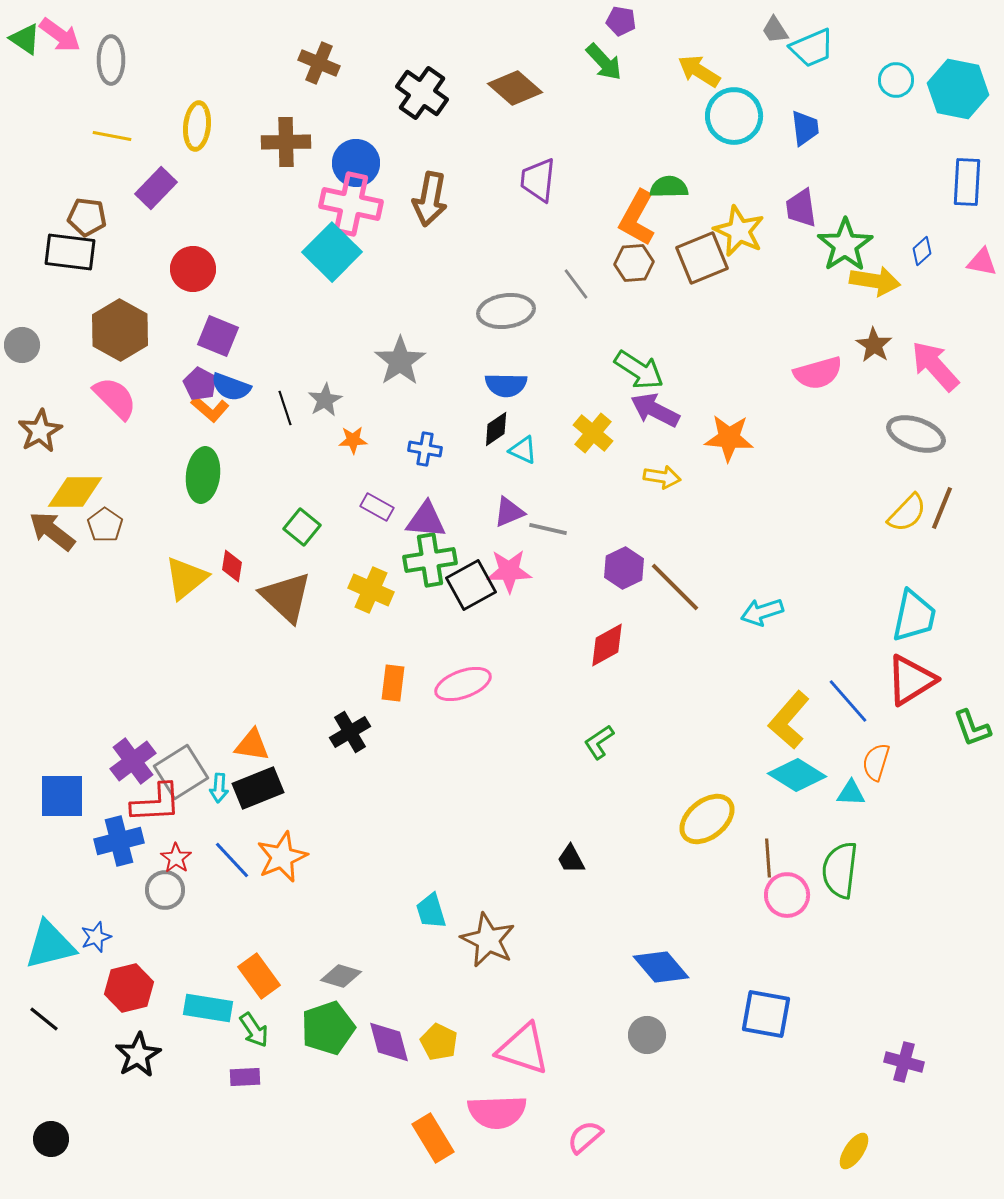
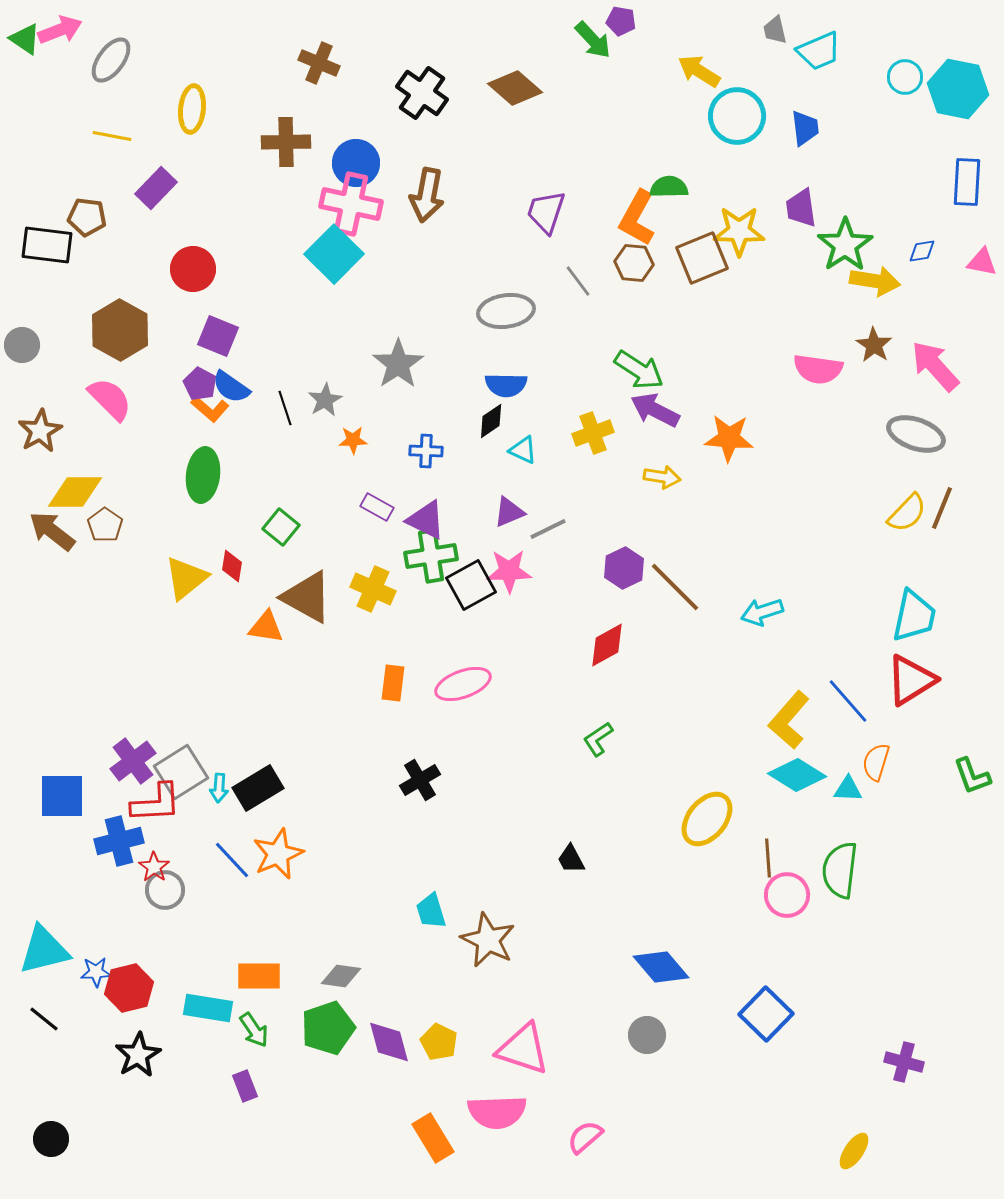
gray trapezoid at (775, 30): rotated 20 degrees clockwise
pink arrow at (60, 35): moved 5 px up; rotated 57 degrees counterclockwise
cyan trapezoid at (812, 48): moved 7 px right, 3 px down
gray ellipse at (111, 60): rotated 36 degrees clockwise
green arrow at (604, 62): moved 11 px left, 22 px up
cyan circle at (896, 80): moved 9 px right, 3 px up
cyan circle at (734, 116): moved 3 px right
yellow ellipse at (197, 126): moved 5 px left, 17 px up
purple trapezoid at (538, 180): moved 8 px right, 32 px down; rotated 12 degrees clockwise
brown arrow at (430, 199): moved 3 px left, 4 px up
yellow star at (739, 231): rotated 24 degrees counterclockwise
blue diamond at (922, 251): rotated 32 degrees clockwise
black rectangle at (70, 252): moved 23 px left, 7 px up
cyan square at (332, 252): moved 2 px right, 2 px down
brown hexagon at (634, 263): rotated 9 degrees clockwise
gray line at (576, 284): moved 2 px right, 3 px up
gray star at (400, 361): moved 2 px left, 3 px down
pink semicircle at (818, 373): moved 4 px up; rotated 24 degrees clockwise
blue semicircle at (231, 387): rotated 15 degrees clockwise
pink semicircle at (115, 398): moved 5 px left, 1 px down
black diamond at (496, 429): moved 5 px left, 8 px up
yellow cross at (593, 433): rotated 30 degrees clockwise
blue cross at (425, 449): moved 1 px right, 2 px down; rotated 8 degrees counterclockwise
purple triangle at (426, 520): rotated 21 degrees clockwise
green square at (302, 527): moved 21 px left
gray line at (548, 529): rotated 39 degrees counterclockwise
green cross at (430, 560): moved 1 px right, 4 px up
yellow cross at (371, 590): moved 2 px right, 1 px up
brown triangle at (286, 597): moved 21 px right; rotated 14 degrees counterclockwise
green L-shape at (972, 728): moved 48 px down
black cross at (350, 732): moved 70 px right, 48 px down
green L-shape at (599, 742): moved 1 px left, 3 px up
orange triangle at (252, 745): moved 14 px right, 118 px up
black rectangle at (258, 788): rotated 9 degrees counterclockwise
cyan triangle at (851, 793): moved 3 px left, 4 px up
yellow ellipse at (707, 819): rotated 12 degrees counterclockwise
orange star at (282, 857): moved 4 px left, 3 px up
red star at (176, 858): moved 22 px left, 9 px down
blue star at (96, 937): moved 35 px down; rotated 16 degrees clockwise
cyan triangle at (50, 945): moved 6 px left, 5 px down
orange rectangle at (259, 976): rotated 54 degrees counterclockwise
gray diamond at (341, 976): rotated 9 degrees counterclockwise
blue square at (766, 1014): rotated 34 degrees clockwise
purple rectangle at (245, 1077): moved 9 px down; rotated 72 degrees clockwise
